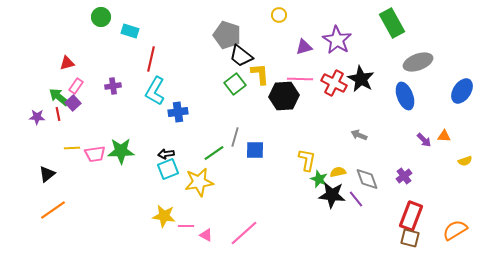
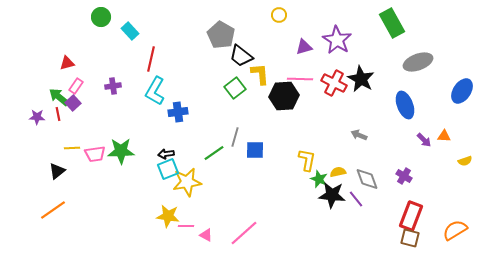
cyan rectangle at (130, 31): rotated 30 degrees clockwise
gray pentagon at (227, 35): moved 6 px left; rotated 12 degrees clockwise
green square at (235, 84): moved 4 px down
blue ellipse at (405, 96): moved 9 px down
black triangle at (47, 174): moved 10 px right, 3 px up
purple cross at (404, 176): rotated 21 degrees counterclockwise
yellow star at (199, 182): moved 12 px left
yellow star at (164, 216): moved 4 px right
